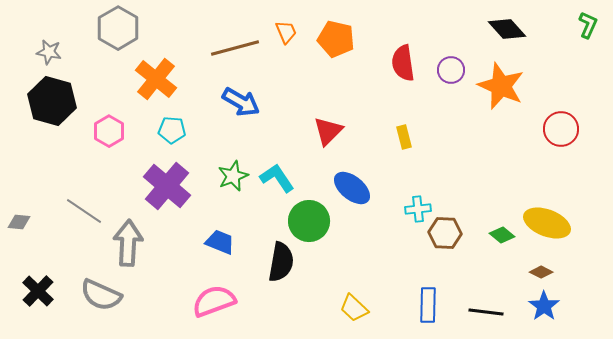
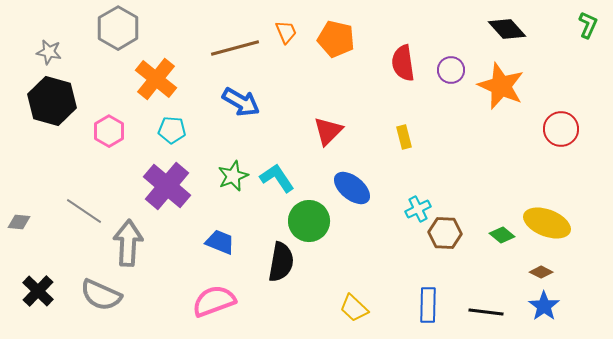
cyan cross: rotated 20 degrees counterclockwise
